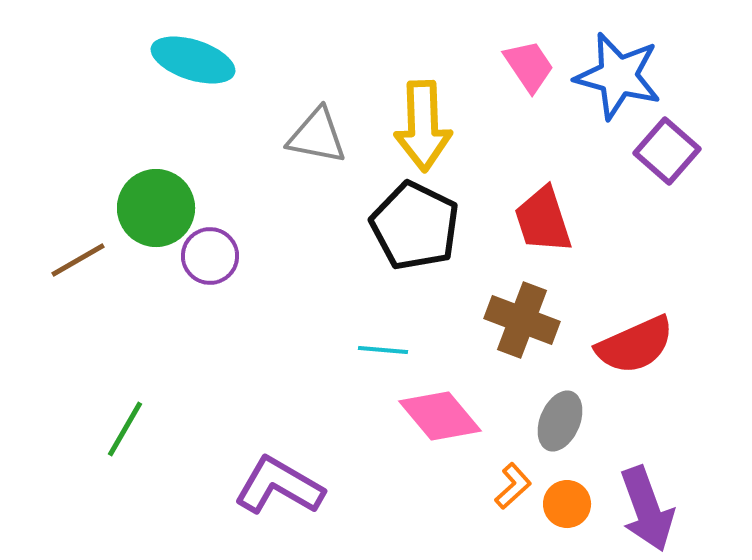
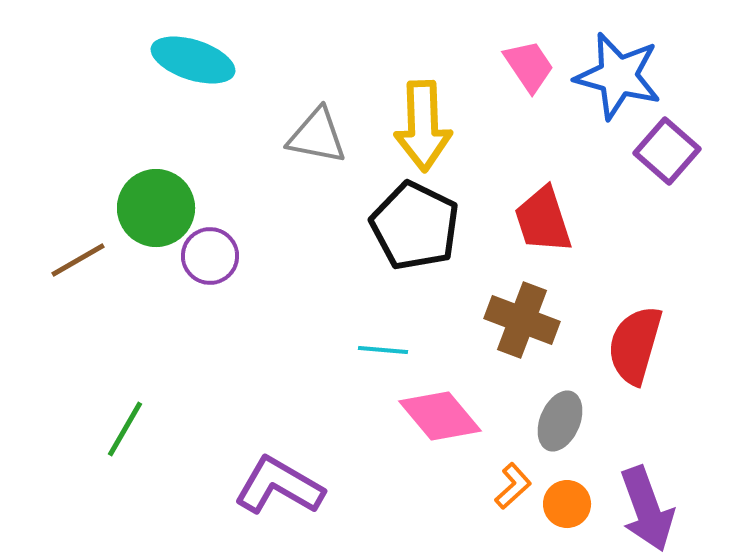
red semicircle: rotated 130 degrees clockwise
